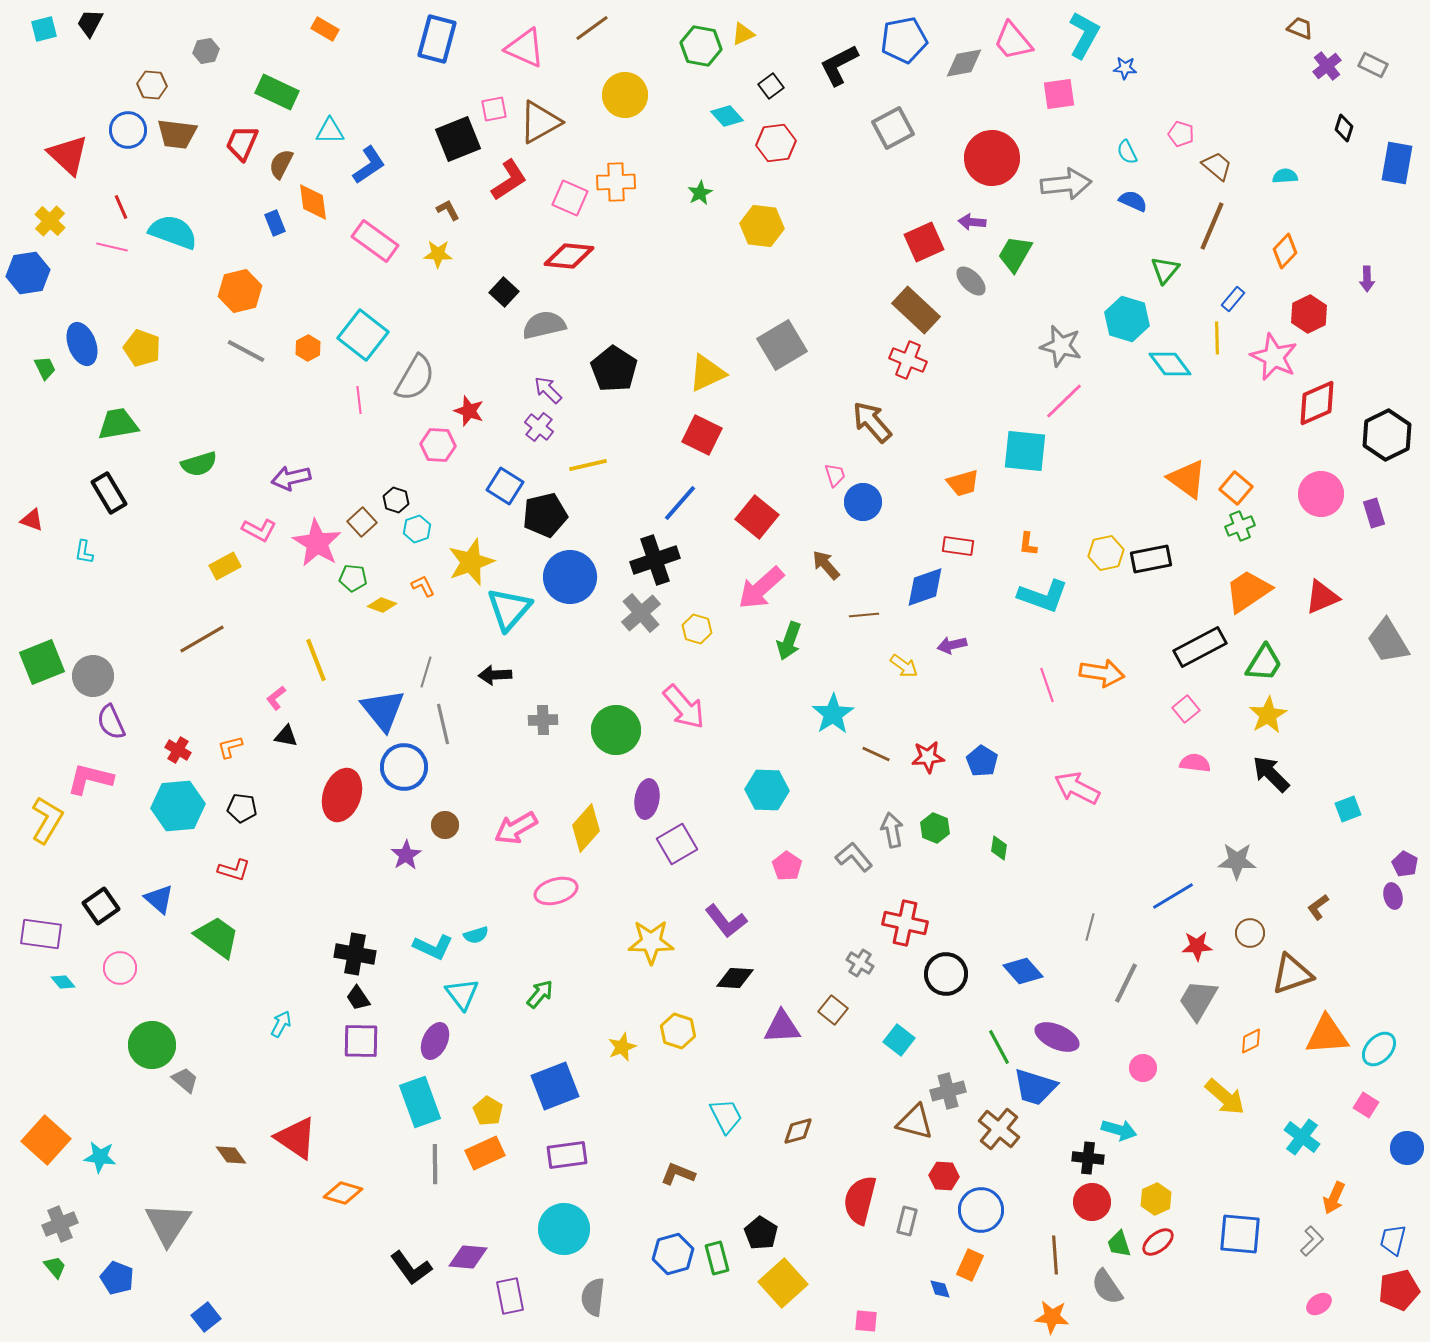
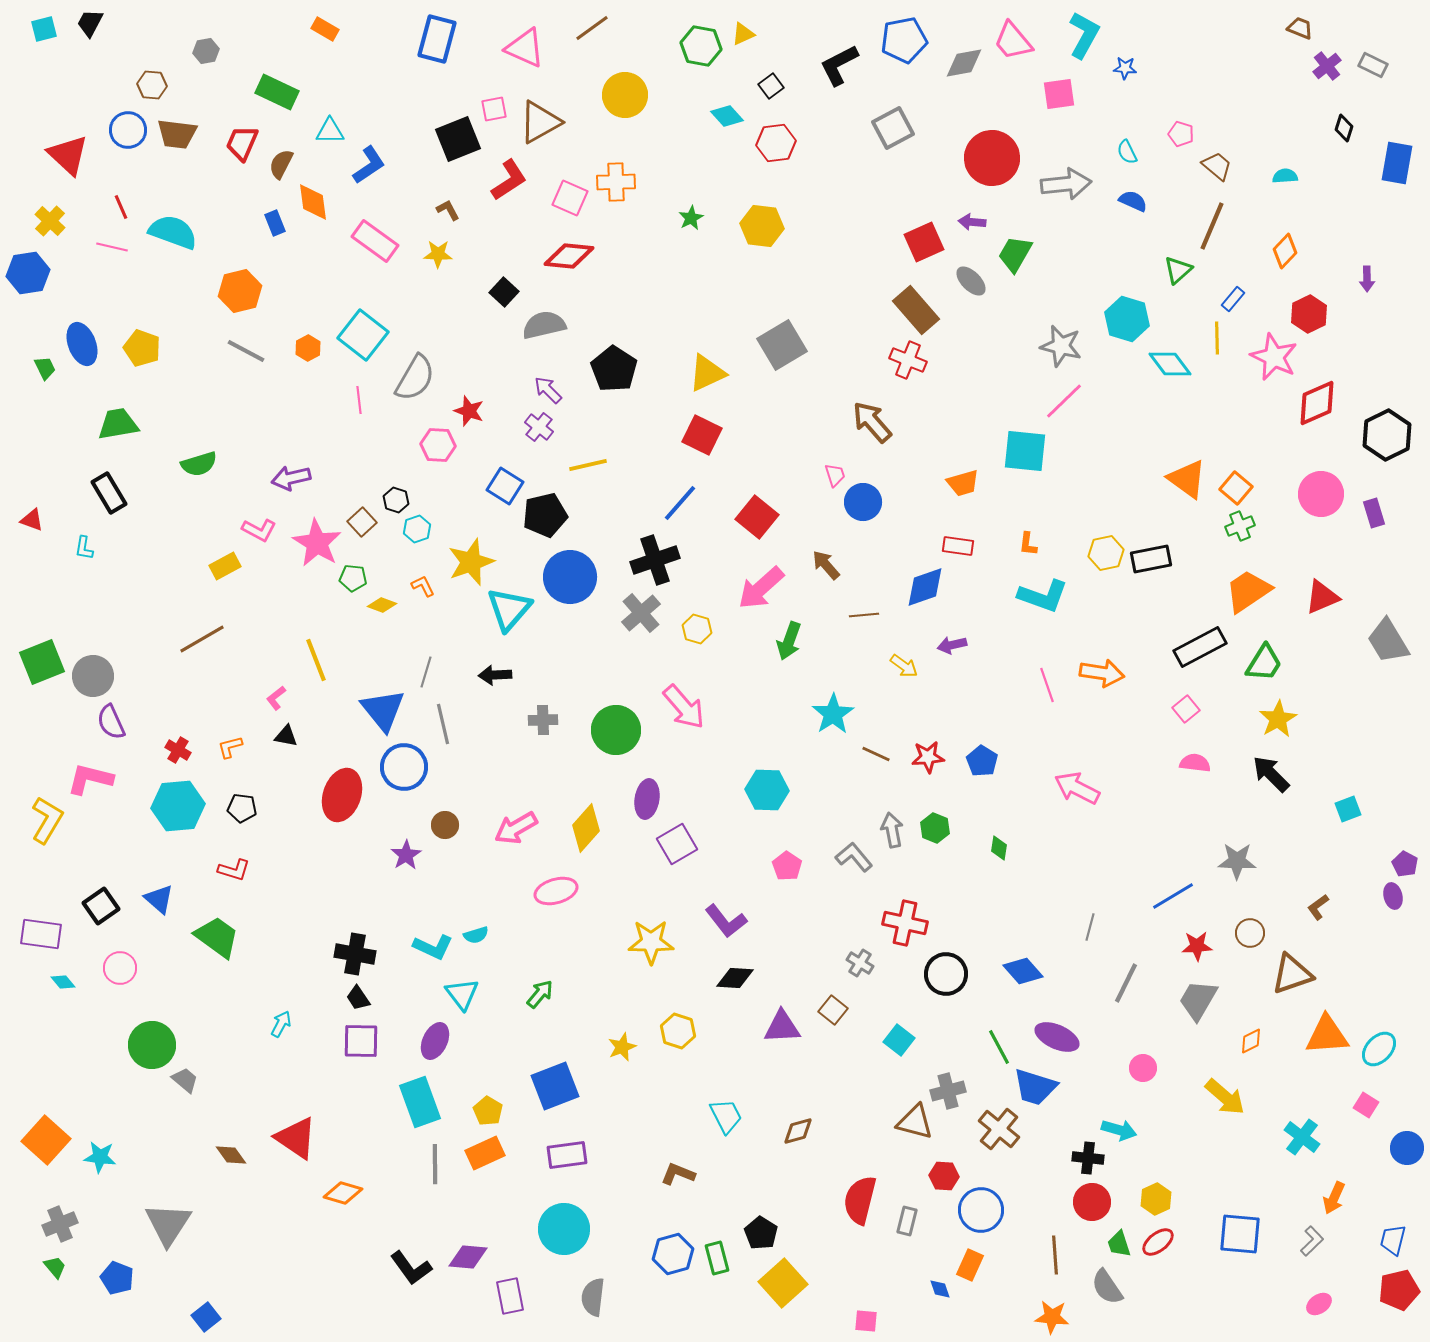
green star at (700, 193): moved 9 px left, 25 px down
green triangle at (1165, 270): moved 13 px right; rotated 8 degrees clockwise
brown rectangle at (916, 310): rotated 6 degrees clockwise
cyan L-shape at (84, 552): moved 4 px up
yellow star at (1268, 715): moved 10 px right, 4 px down
